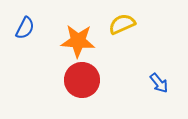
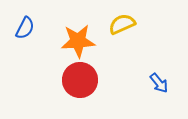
orange star: rotated 8 degrees counterclockwise
red circle: moved 2 px left
